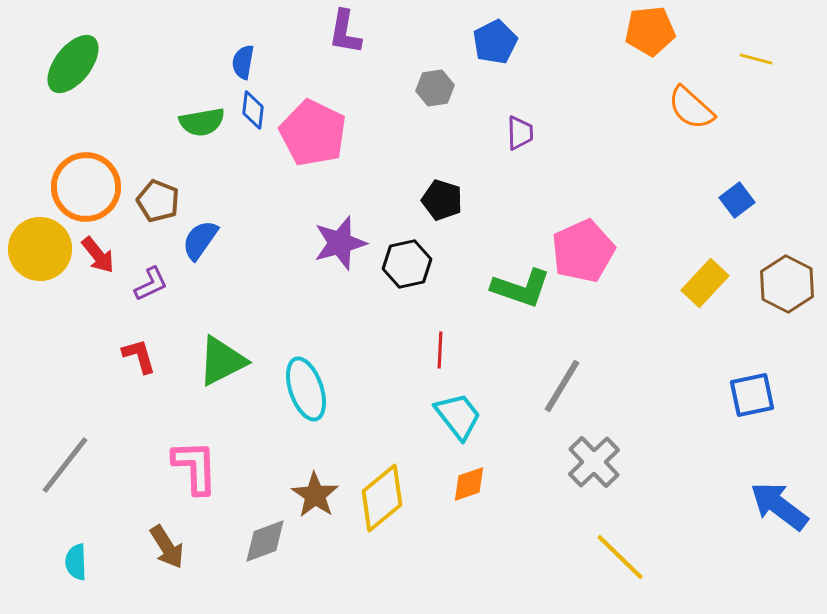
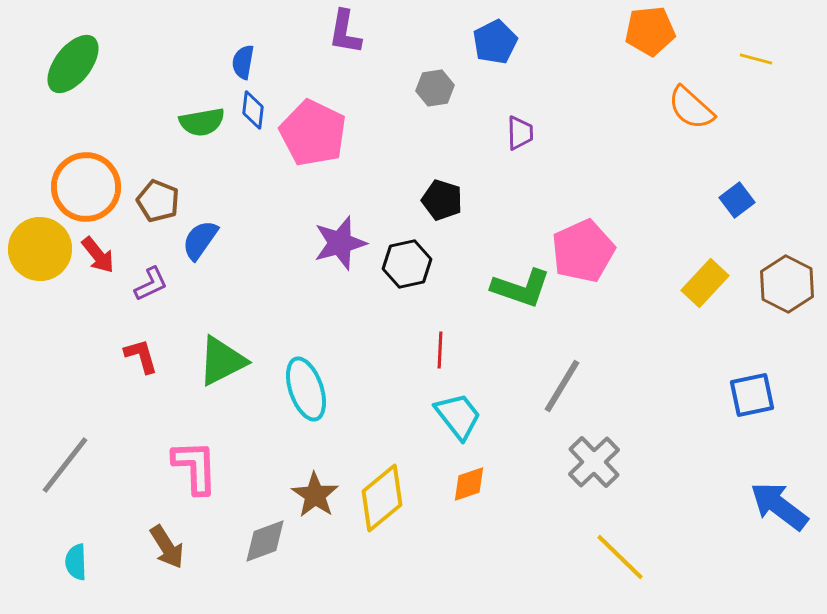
red L-shape at (139, 356): moved 2 px right
